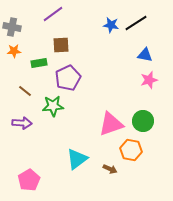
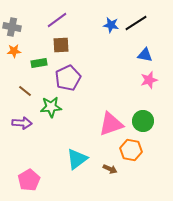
purple line: moved 4 px right, 6 px down
green star: moved 2 px left, 1 px down
